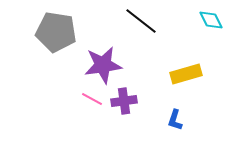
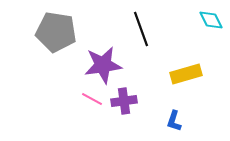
black line: moved 8 px down; rotated 32 degrees clockwise
blue L-shape: moved 1 px left, 1 px down
